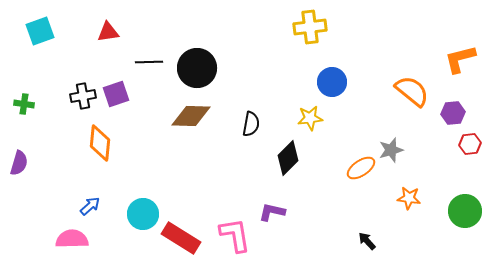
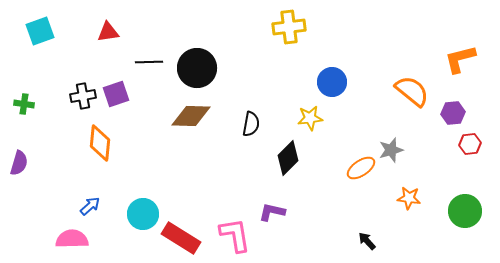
yellow cross: moved 21 px left
